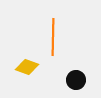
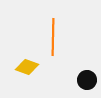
black circle: moved 11 px right
